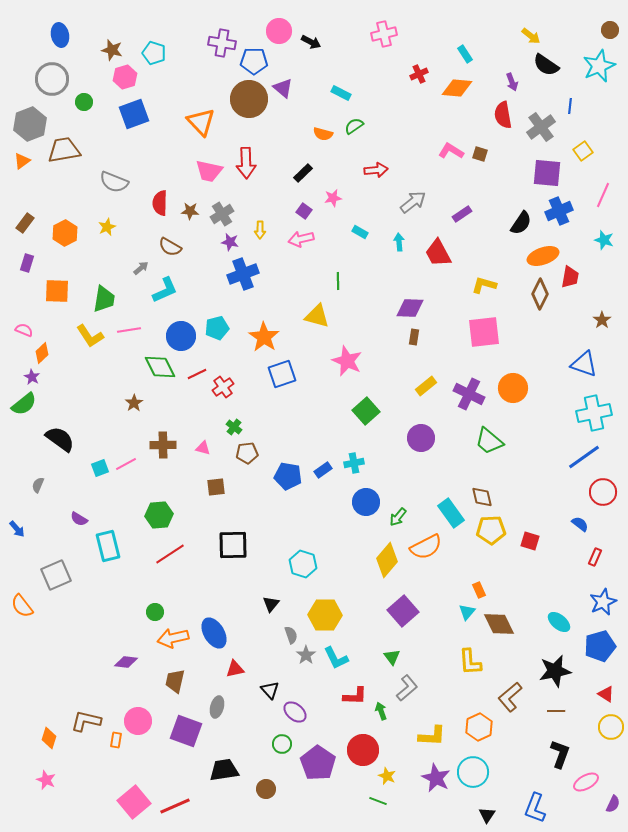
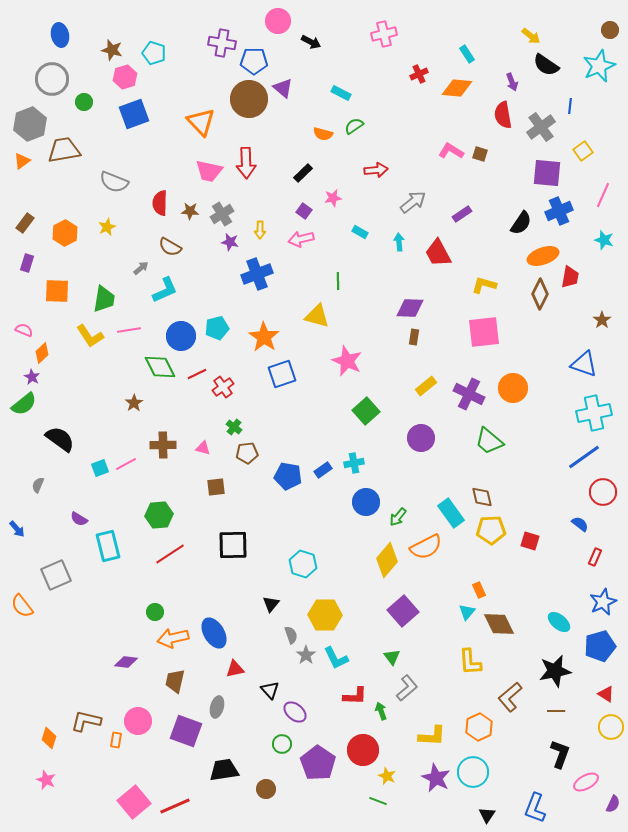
pink circle at (279, 31): moved 1 px left, 10 px up
cyan rectangle at (465, 54): moved 2 px right
blue cross at (243, 274): moved 14 px right
